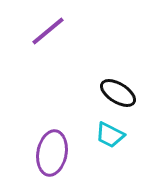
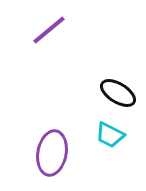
purple line: moved 1 px right, 1 px up
